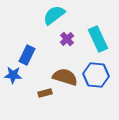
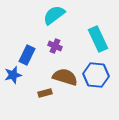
purple cross: moved 12 px left, 7 px down; rotated 24 degrees counterclockwise
blue star: rotated 18 degrees counterclockwise
